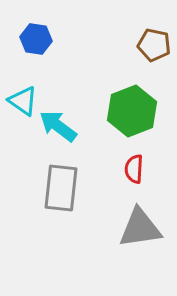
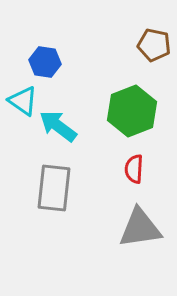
blue hexagon: moved 9 px right, 23 px down
gray rectangle: moved 7 px left
